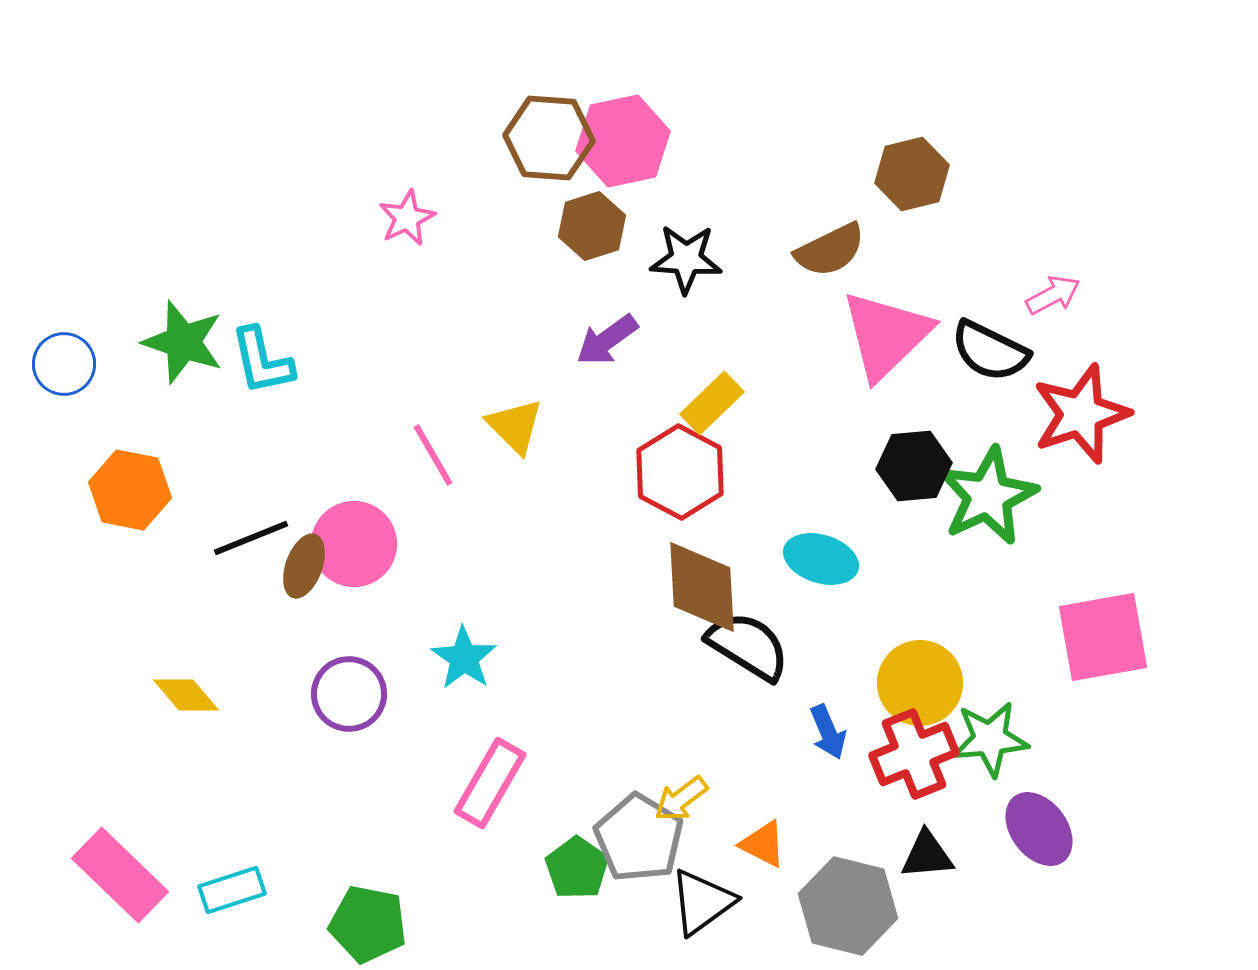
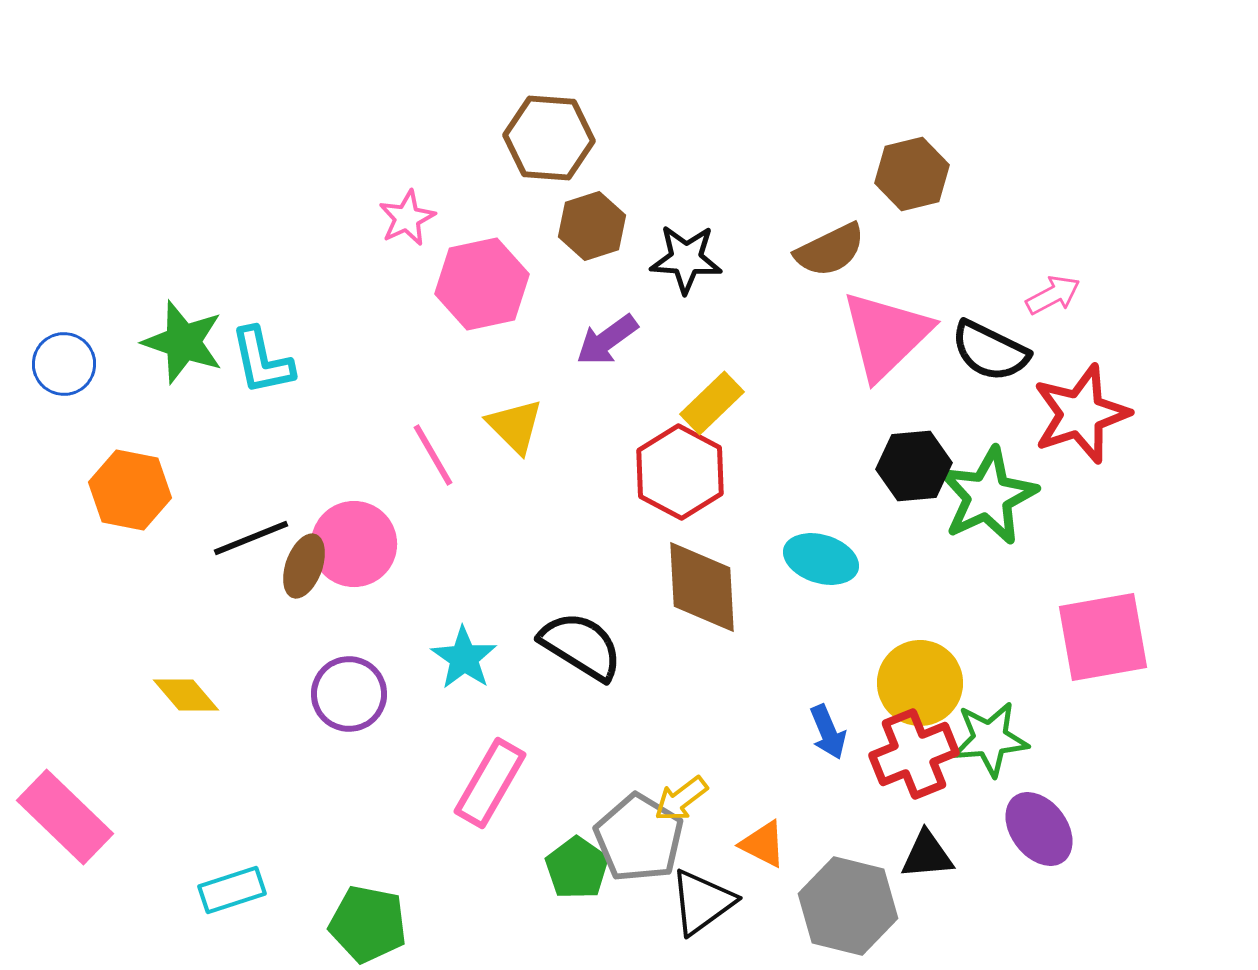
pink hexagon at (623, 141): moved 141 px left, 143 px down
black semicircle at (748, 646): moved 167 px left
pink rectangle at (120, 875): moved 55 px left, 58 px up
